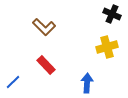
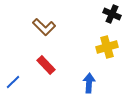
blue arrow: moved 2 px right
